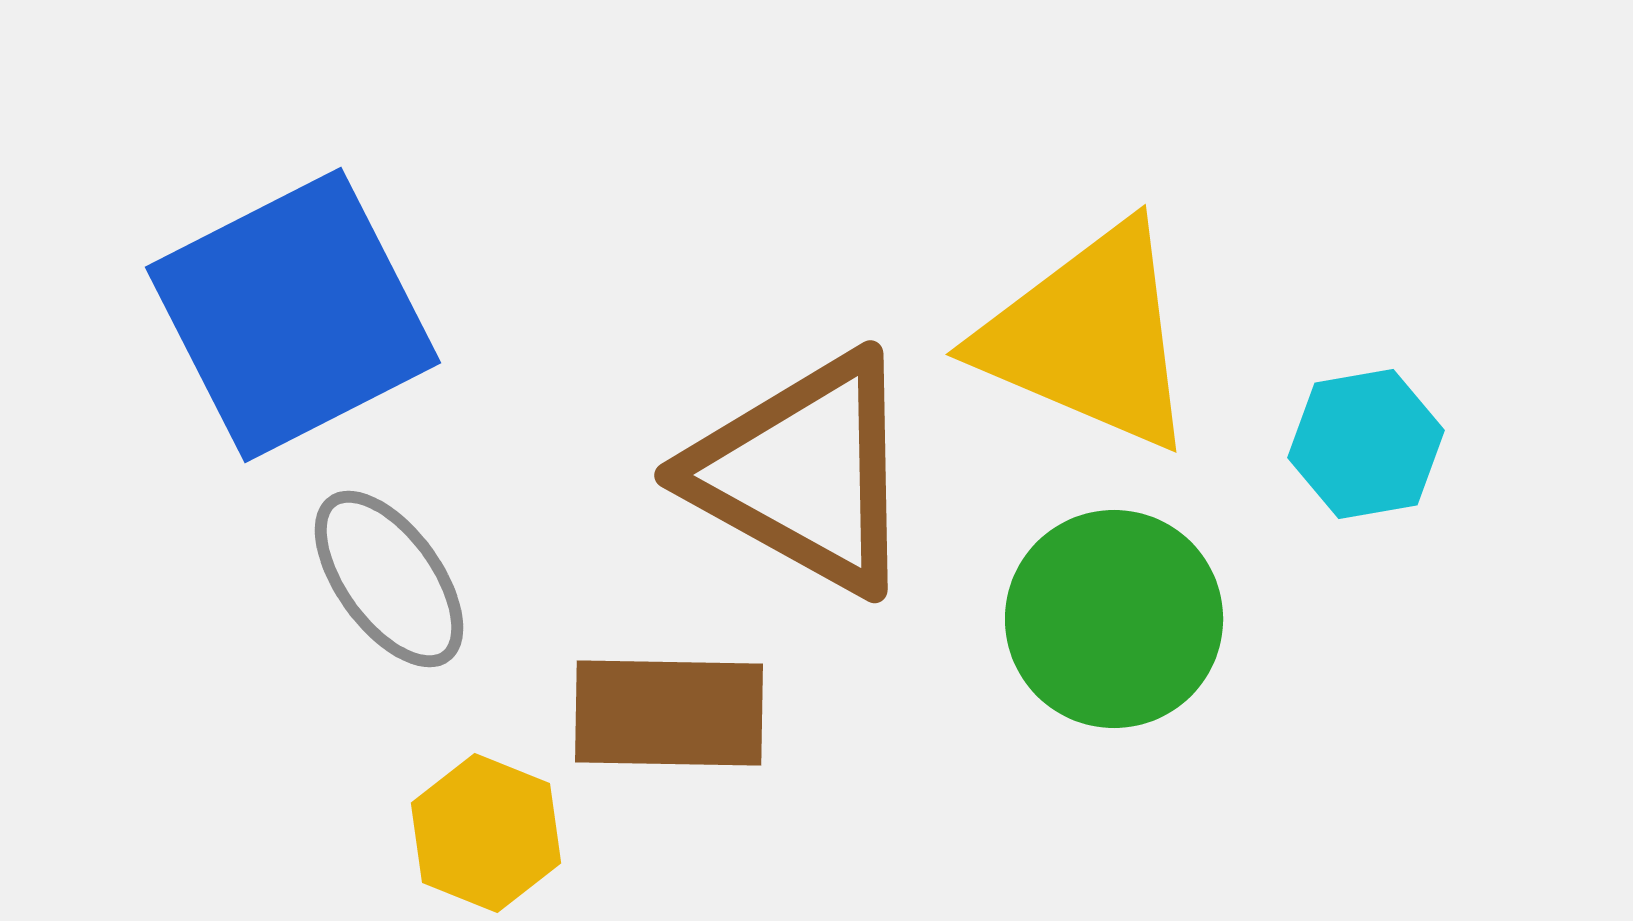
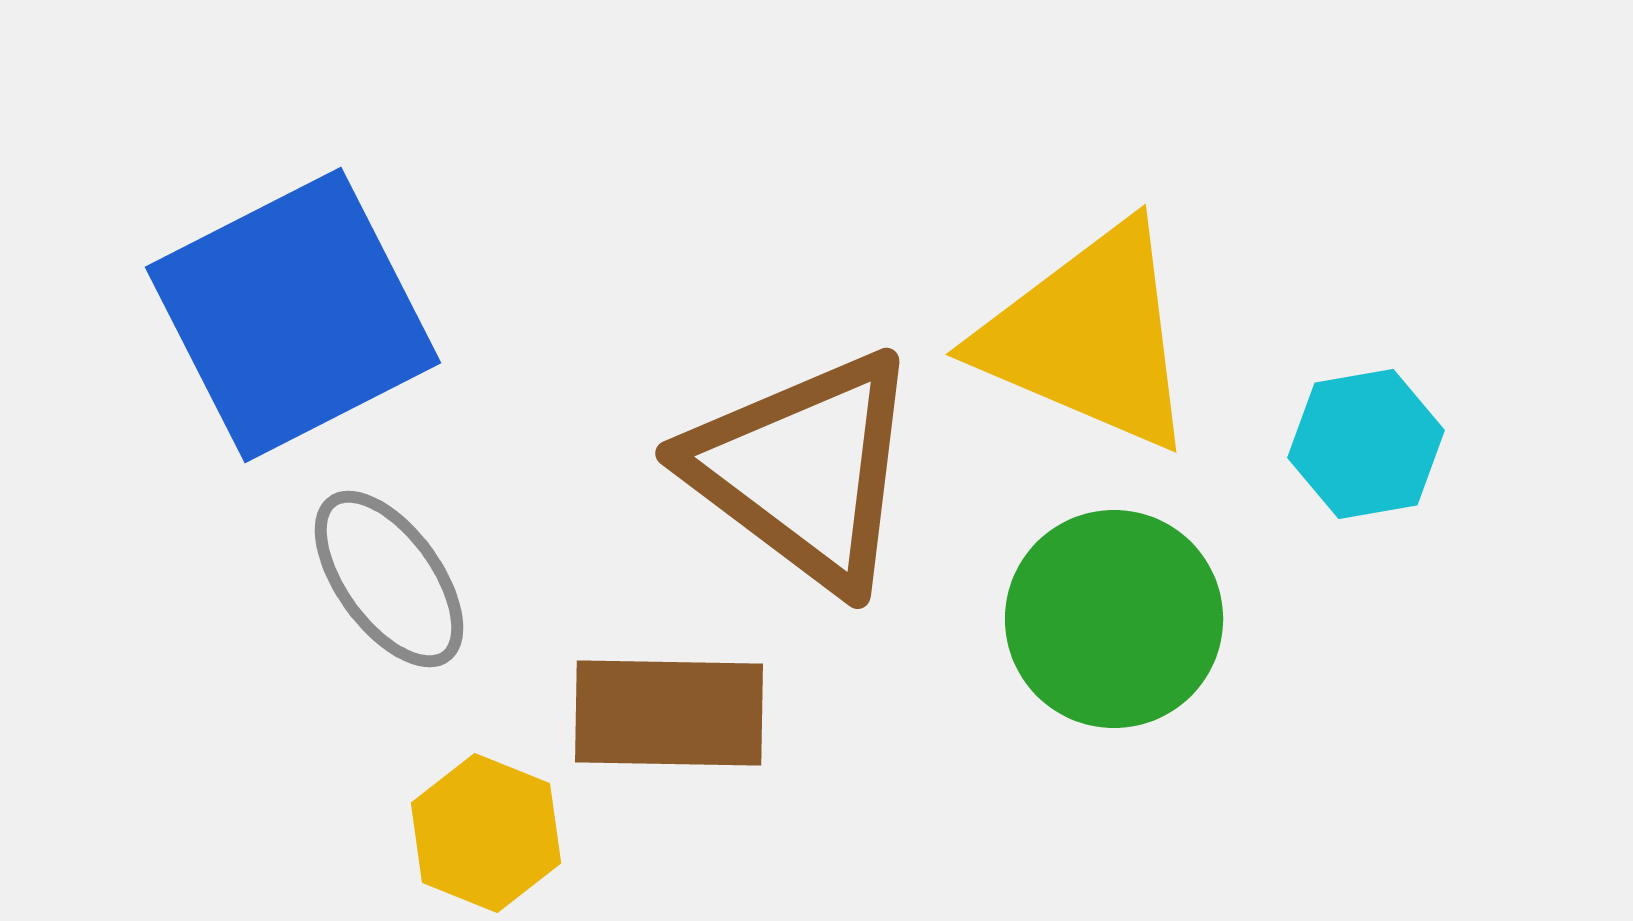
brown triangle: moved 3 px up; rotated 8 degrees clockwise
